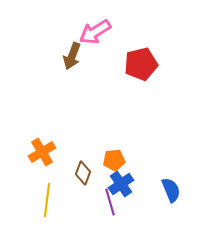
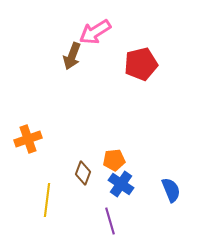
orange cross: moved 14 px left, 13 px up; rotated 12 degrees clockwise
blue cross: rotated 20 degrees counterclockwise
purple line: moved 19 px down
